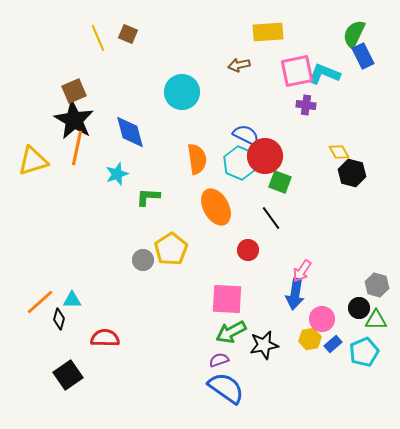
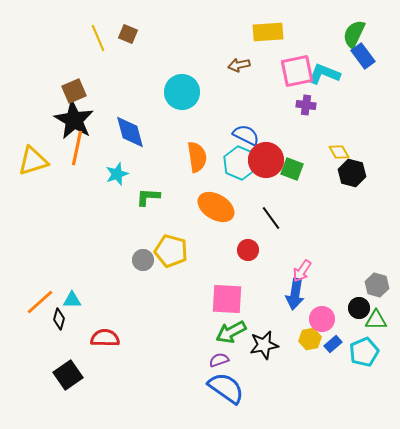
blue rectangle at (363, 56): rotated 10 degrees counterclockwise
red circle at (265, 156): moved 1 px right, 4 px down
orange semicircle at (197, 159): moved 2 px up
green square at (280, 182): moved 12 px right, 13 px up
orange ellipse at (216, 207): rotated 30 degrees counterclockwise
yellow pentagon at (171, 249): moved 2 px down; rotated 24 degrees counterclockwise
